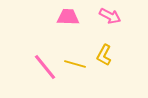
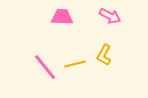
pink trapezoid: moved 6 px left
yellow line: rotated 30 degrees counterclockwise
